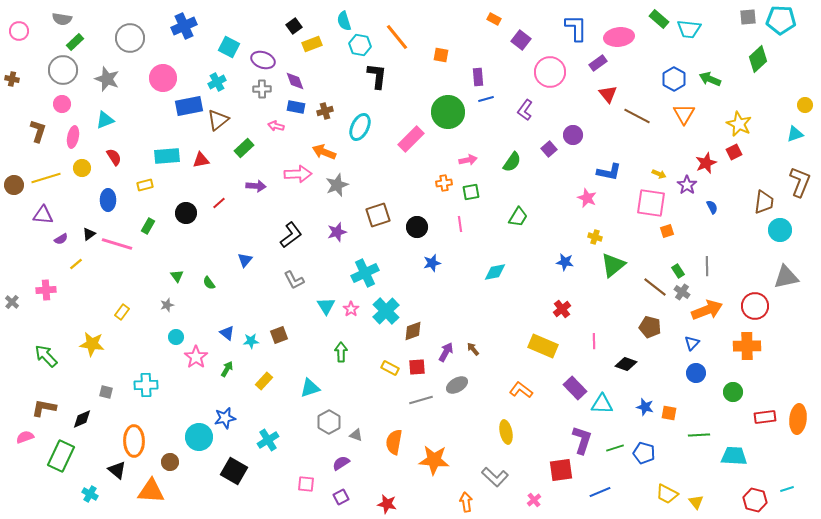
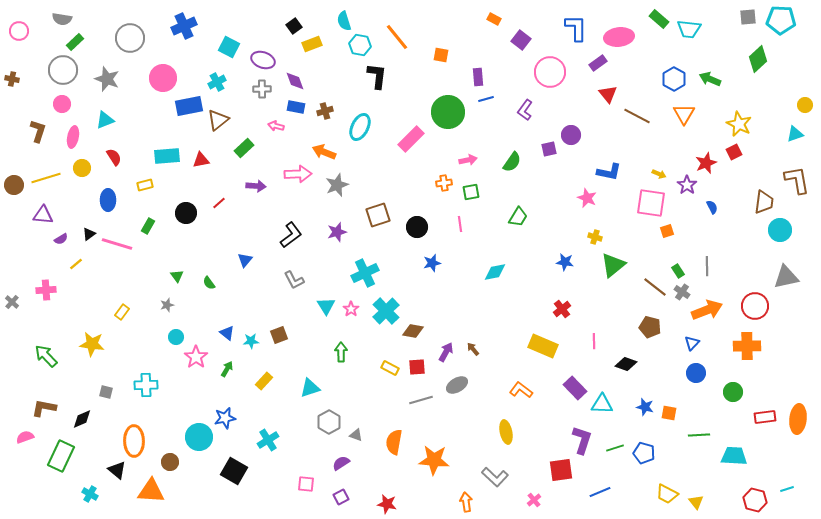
purple circle at (573, 135): moved 2 px left
purple square at (549, 149): rotated 28 degrees clockwise
brown L-shape at (800, 182): moved 3 px left, 2 px up; rotated 32 degrees counterclockwise
brown diamond at (413, 331): rotated 30 degrees clockwise
